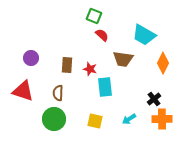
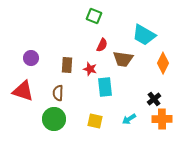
red semicircle: moved 10 px down; rotated 72 degrees clockwise
